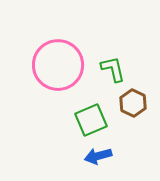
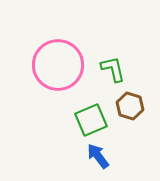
brown hexagon: moved 3 px left, 3 px down; rotated 8 degrees counterclockwise
blue arrow: rotated 68 degrees clockwise
